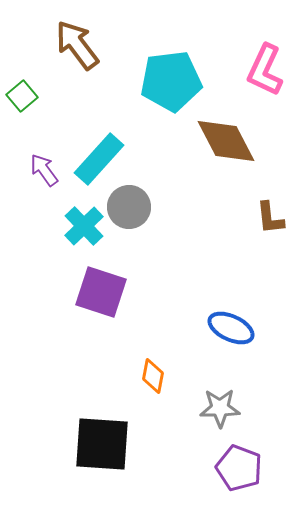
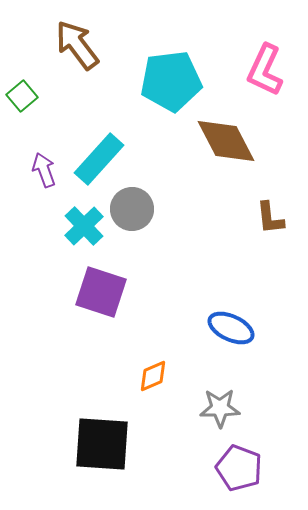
purple arrow: rotated 16 degrees clockwise
gray circle: moved 3 px right, 2 px down
orange diamond: rotated 56 degrees clockwise
